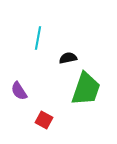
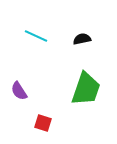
cyan line: moved 2 px left, 2 px up; rotated 75 degrees counterclockwise
black semicircle: moved 14 px right, 19 px up
red square: moved 1 px left, 3 px down; rotated 12 degrees counterclockwise
